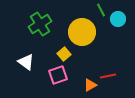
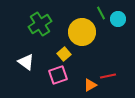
green line: moved 3 px down
